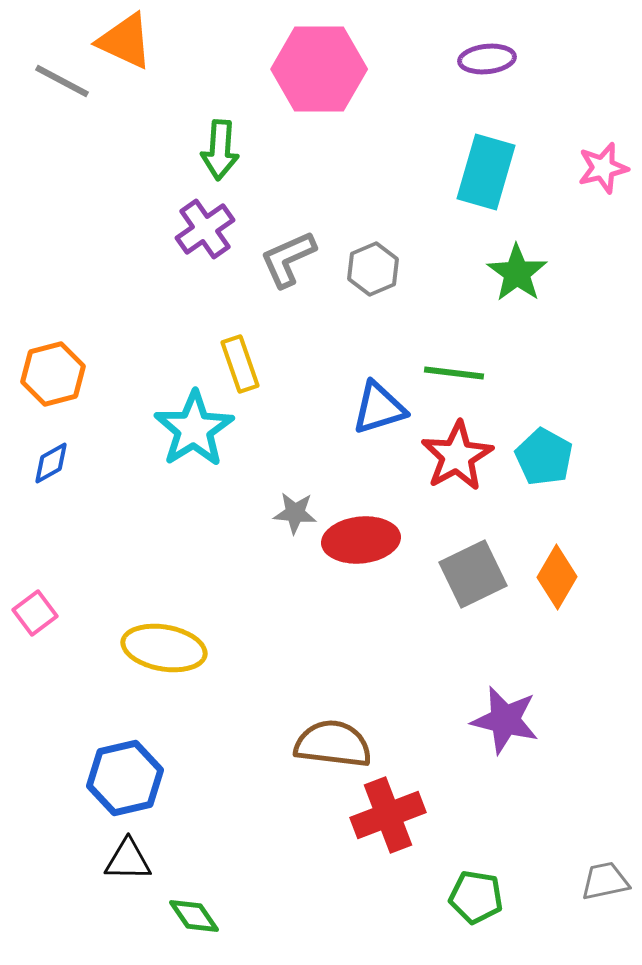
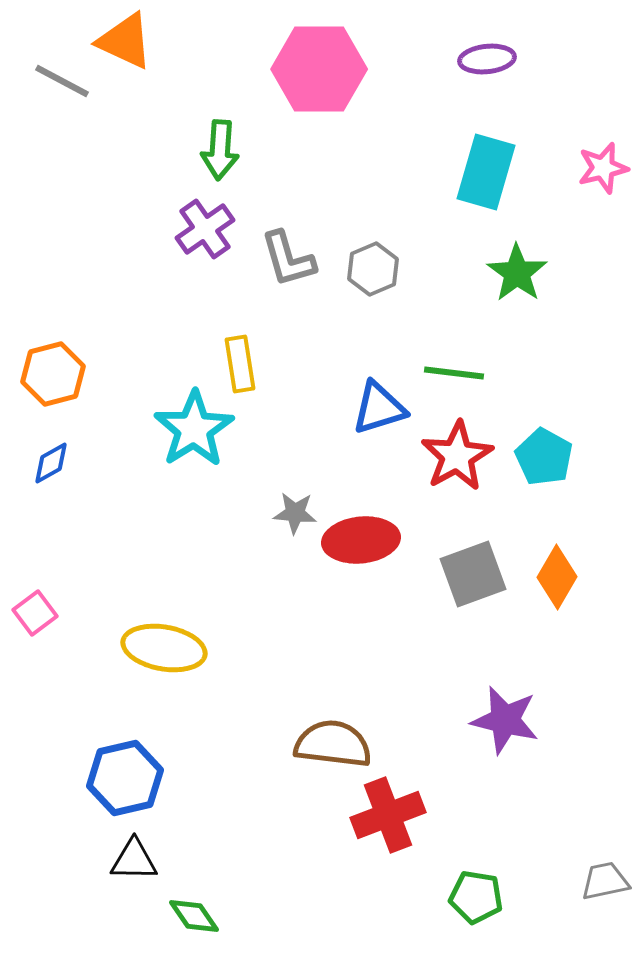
gray L-shape: rotated 82 degrees counterclockwise
yellow rectangle: rotated 10 degrees clockwise
gray square: rotated 6 degrees clockwise
black triangle: moved 6 px right
